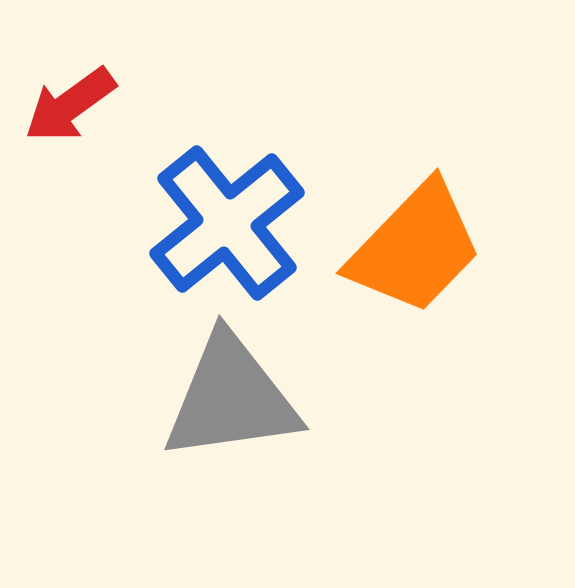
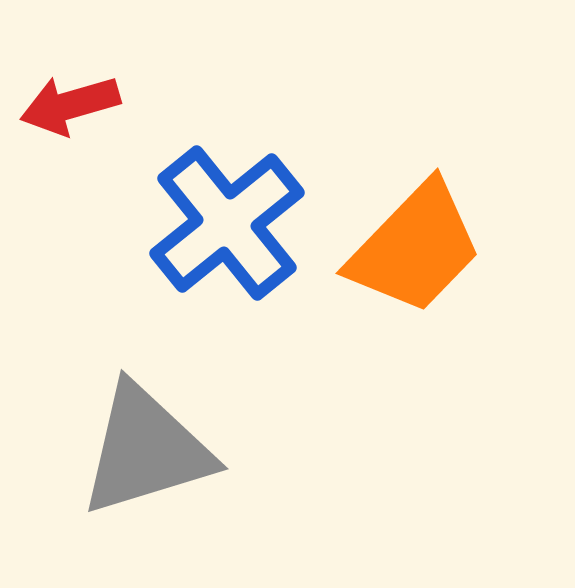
red arrow: rotated 20 degrees clockwise
gray triangle: moved 85 px left, 52 px down; rotated 9 degrees counterclockwise
